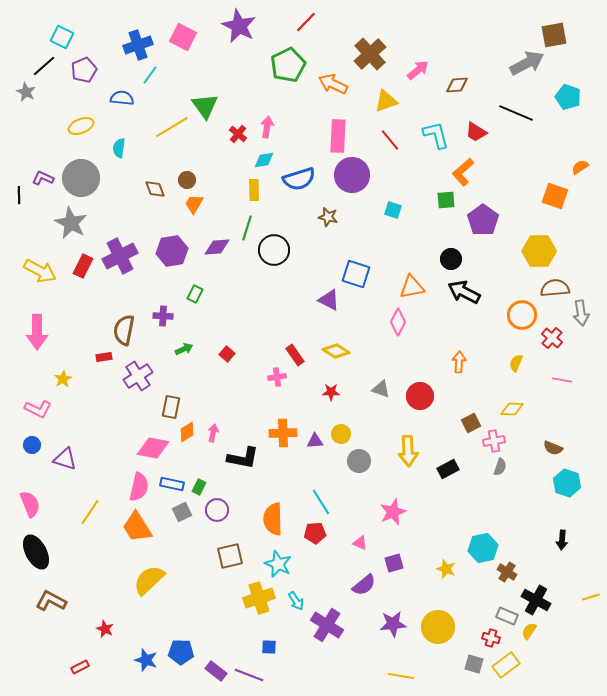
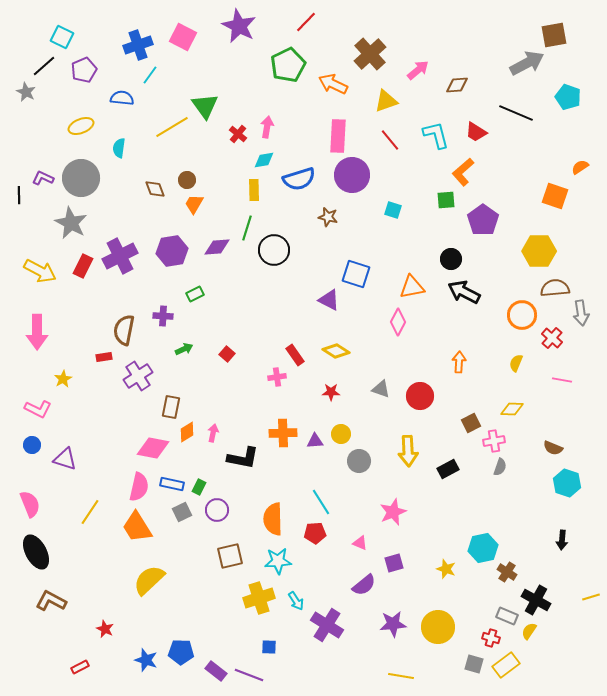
green rectangle at (195, 294): rotated 36 degrees clockwise
cyan star at (278, 564): moved 3 px up; rotated 28 degrees counterclockwise
